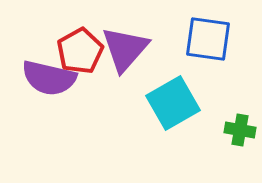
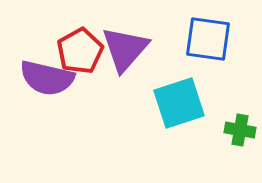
purple semicircle: moved 2 px left
cyan square: moved 6 px right; rotated 12 degrees clockwise
